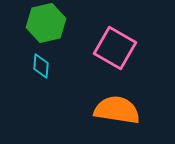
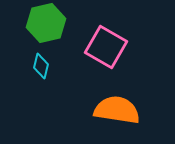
pink square: moved 9 px left, 1 px up
cyan diamond: rotated 10 degrees clockwise
